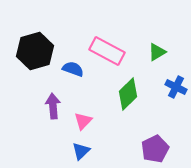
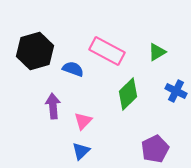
blue cross: moved 4 px down
